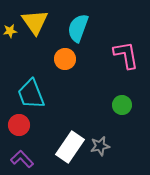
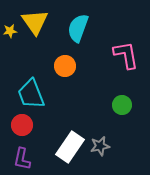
orange circle: moved 7 px down
red circle: moved 3 px right
purple L-shape: rotated 125 degrees counterclockwise
